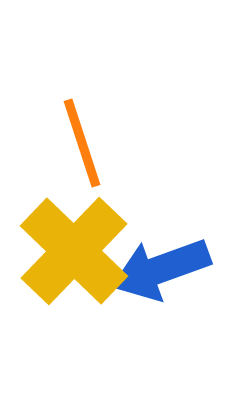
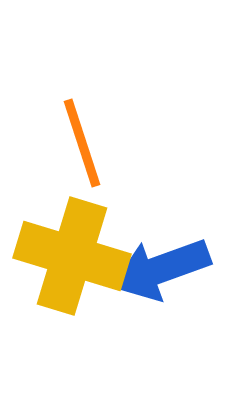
yellow cross: moved 2 px left, 5 px down; rotated 27 degrees counterclockwise
